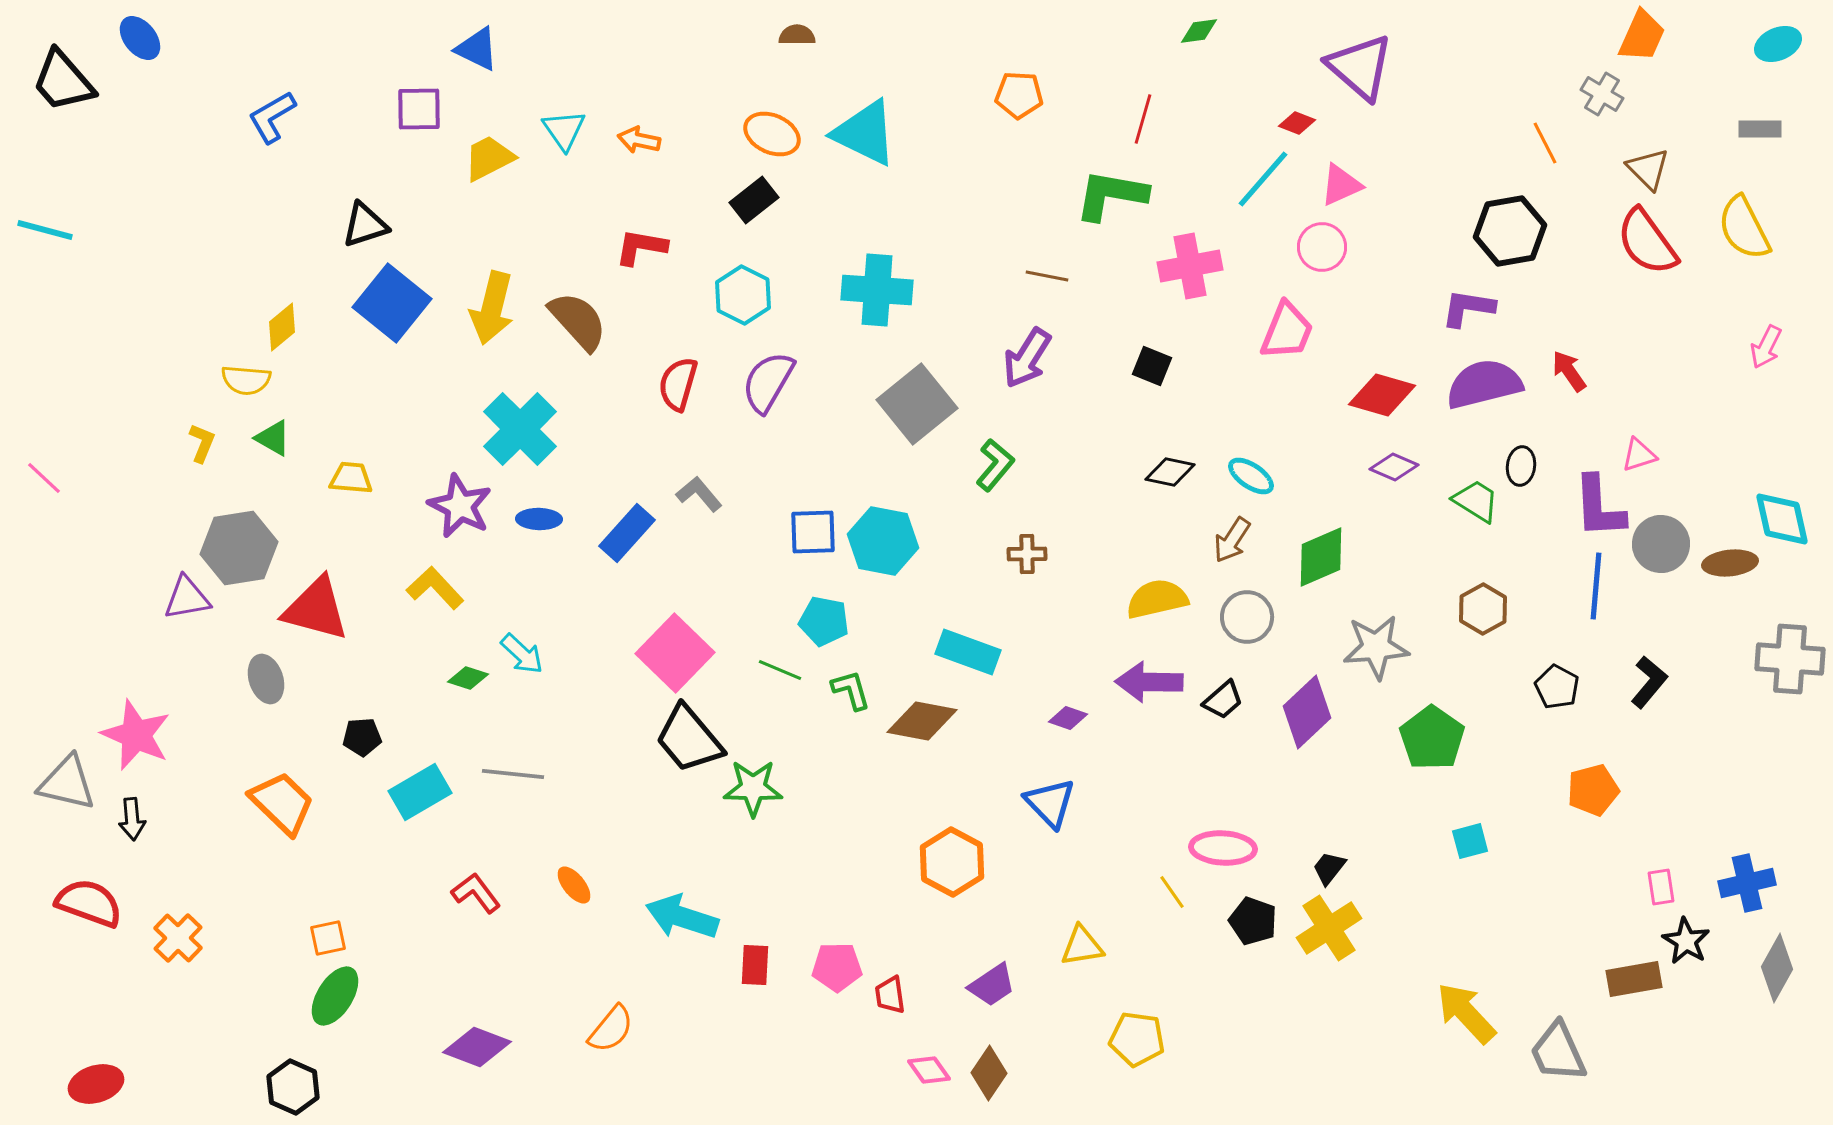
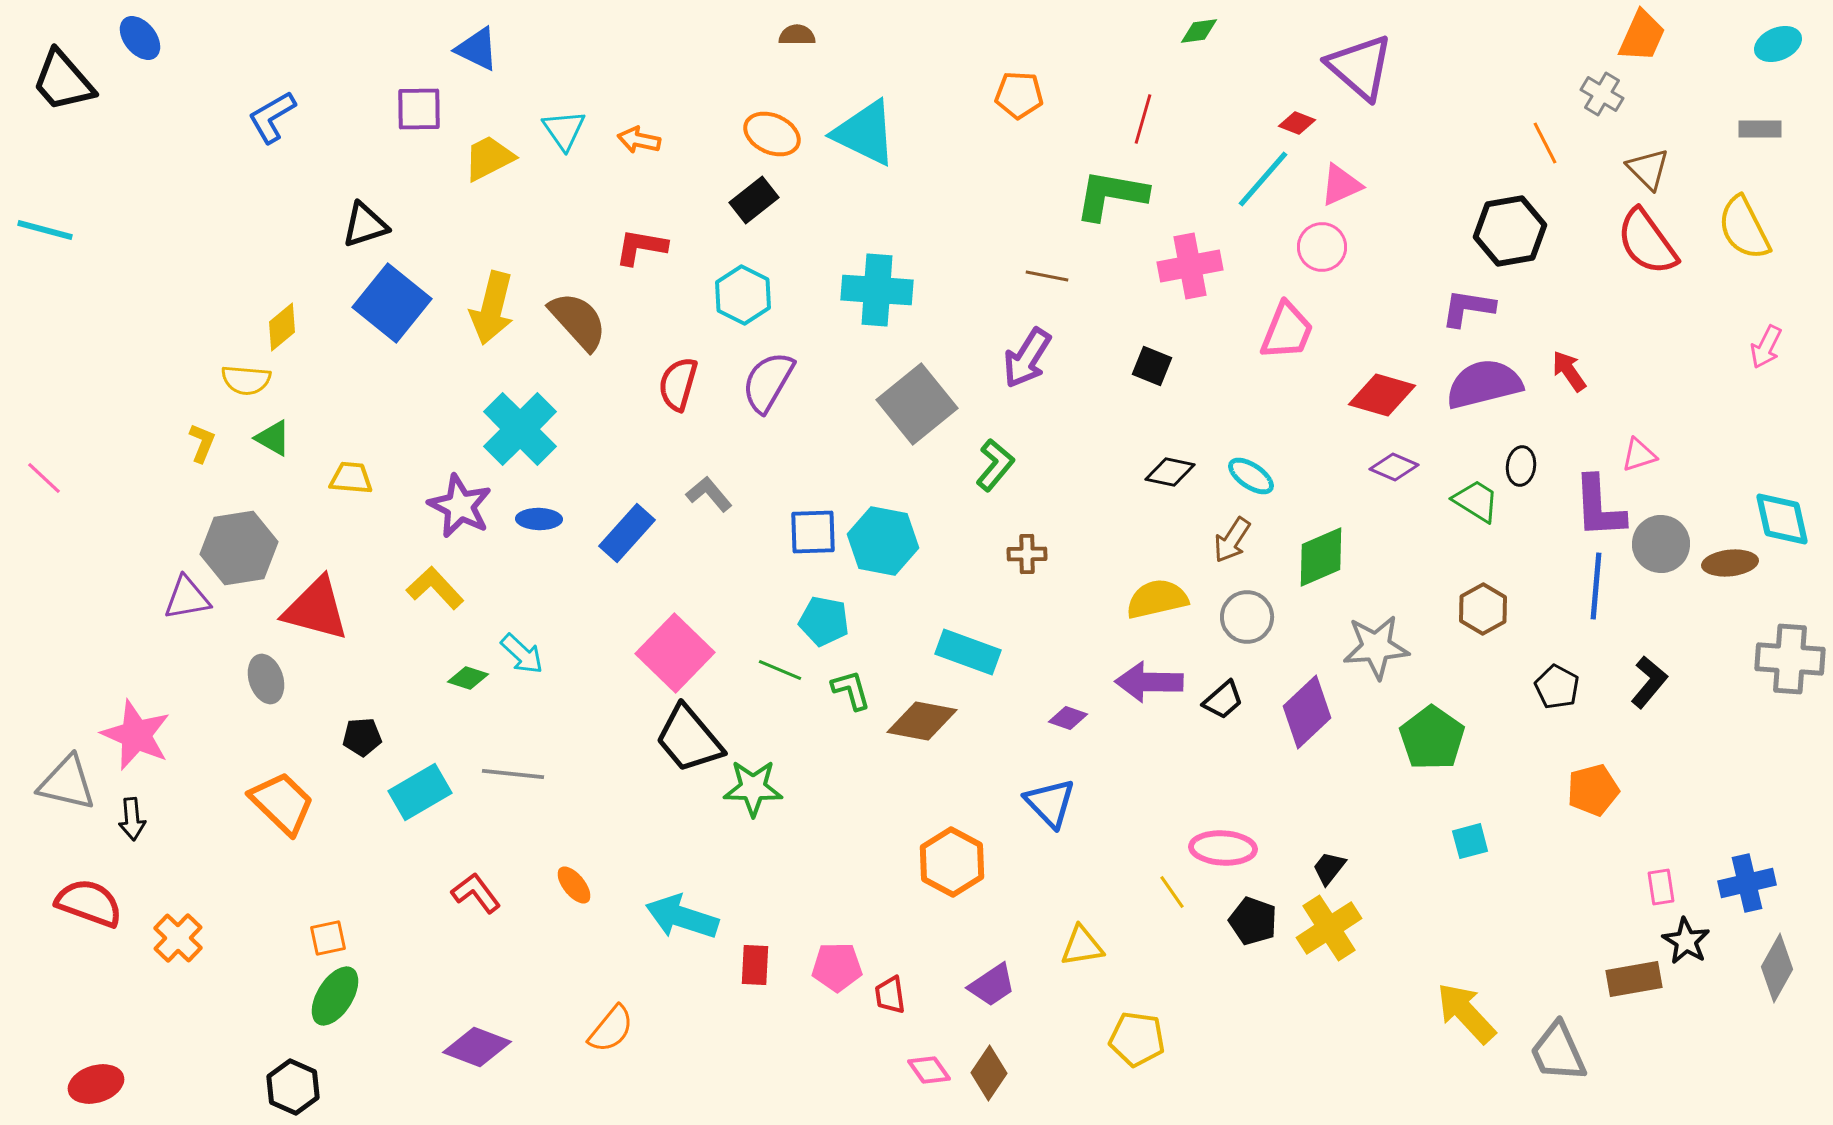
gray L-shape at (699, 494): moved 10 px right
